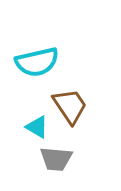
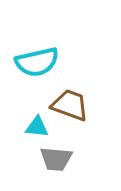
brown trapezoid: moved 1 px up; rotated 36 degrees counterclockwise
cyan triangle: rotated 25 degrees counterclockwise
